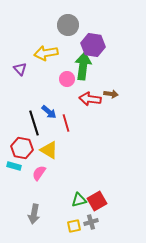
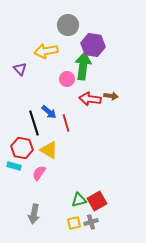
yellow arrow: moved 2 px up
brown arrow: moved 2 px down
yellow square: moved 3 px up
